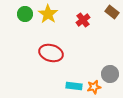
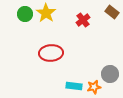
yellow star: moved 2 px left, 1 px up
red ellipse: rotated 20 degrees counterclockwise
